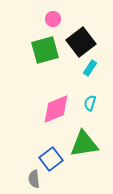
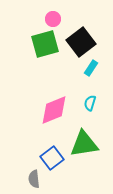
green square: moved 6 px up
cyan rectangle: moved 1 px right
pink diamond: moved 2 px left, 1 px down
blue square: moved 1 px right, 1 px up
